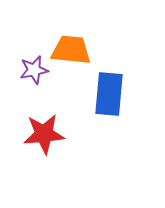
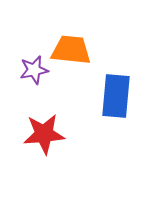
blue rectangle: moved 7 px right, 2 px down
